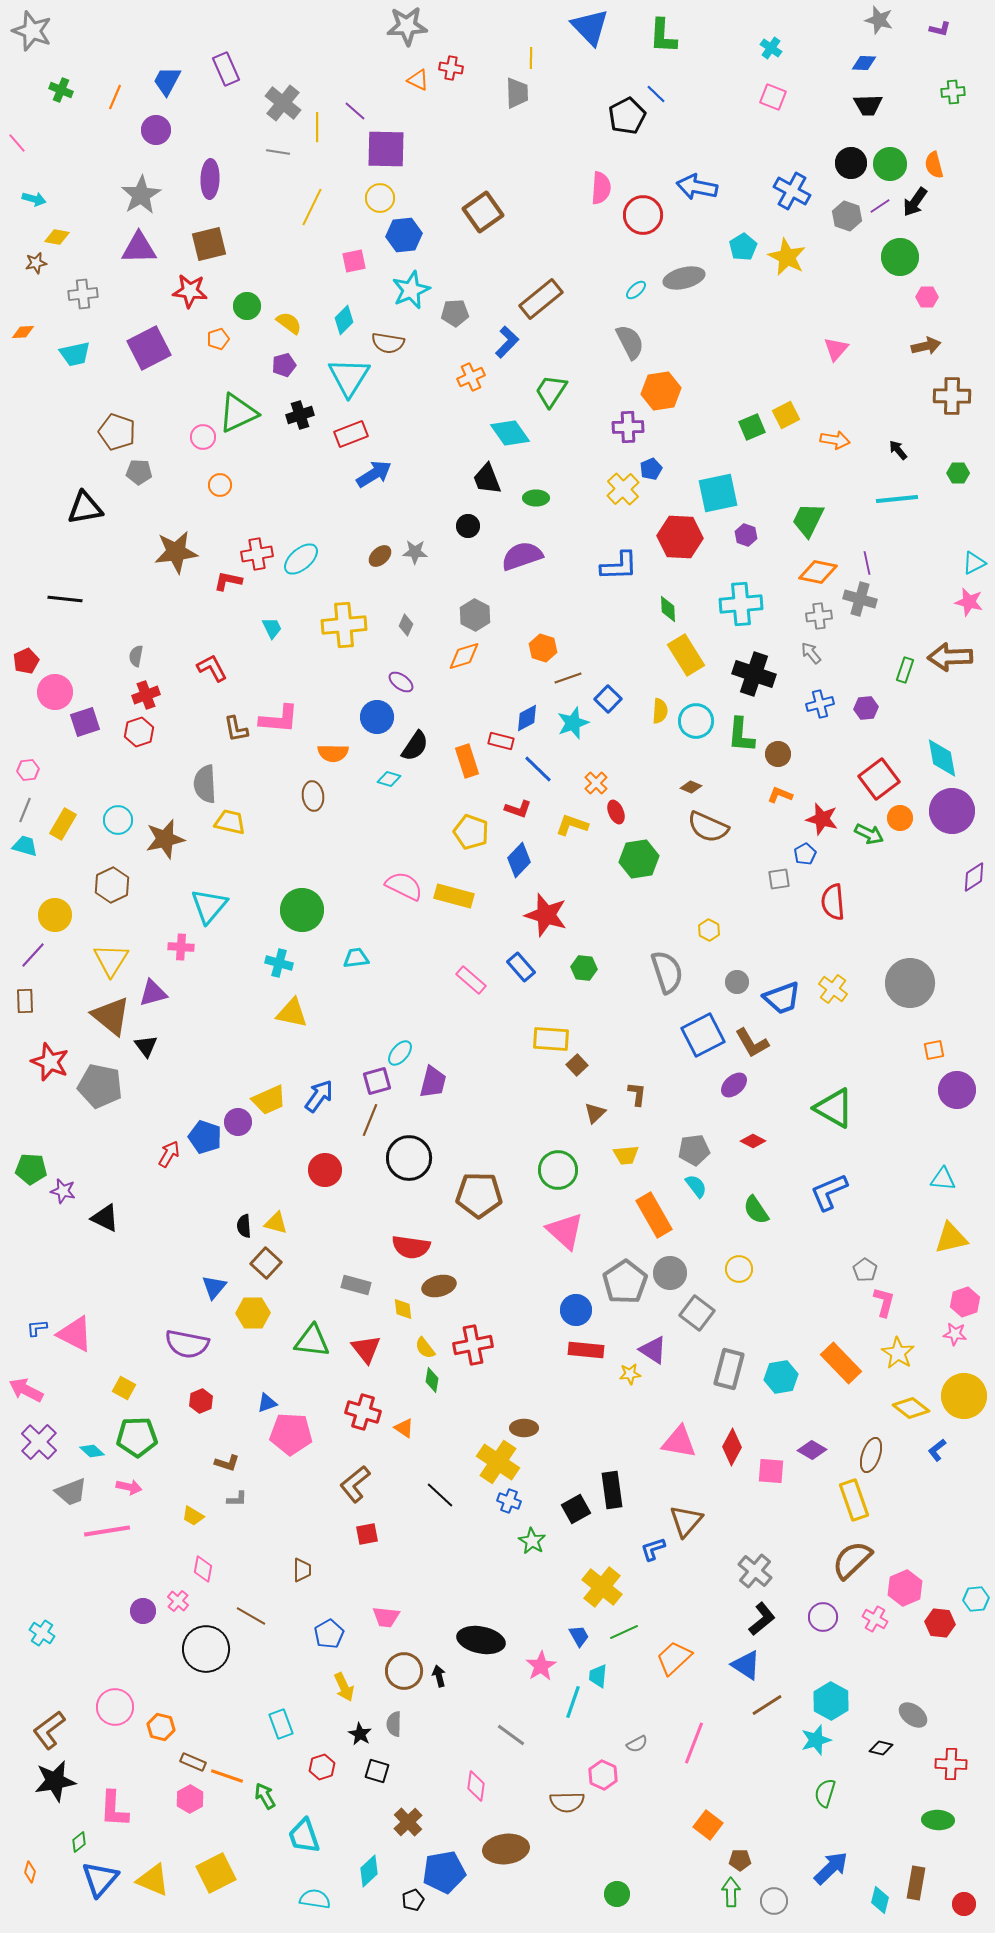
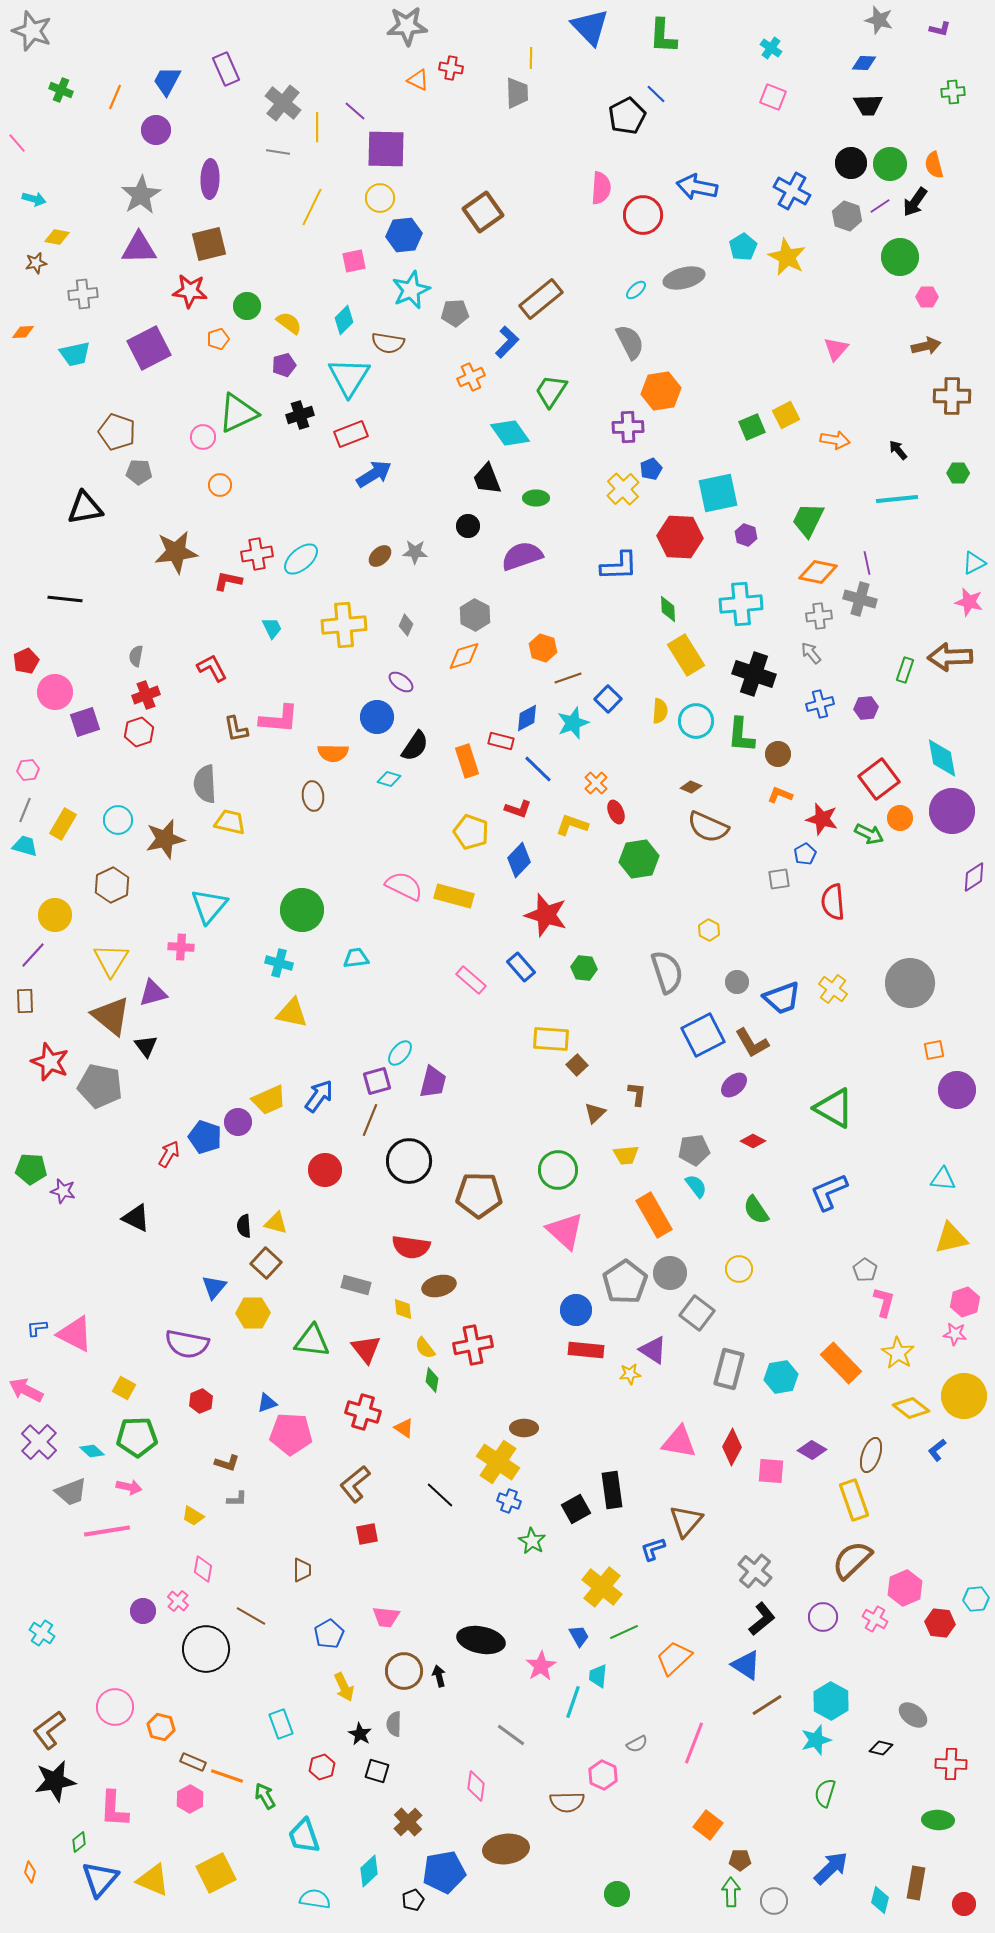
black circle at (409, 1158): moved 3 px down
black triangle at (105, 1218): moved 31 px right
